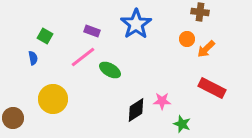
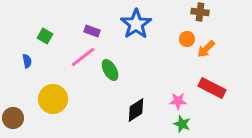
blue semicircle: moved 6 px left, 3 px down
green ellipse: rotated 30 degrees clockwise
pink star: moved 16 px right
